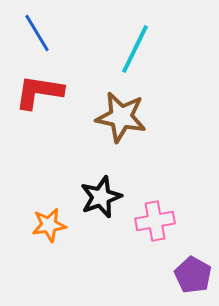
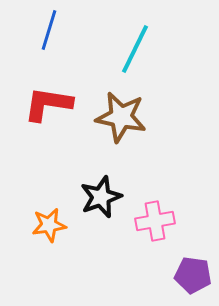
blue line: moved 12 px right, 3 px up; rotated 48 degrees clockwise
red L-shape: moved 9 px right, 12 px down
purple pentagon: rotated 21 degrees counterclockwise
